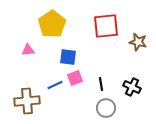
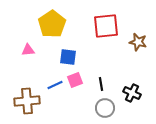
pink square: moved 2 px down
black cross: moved 6 px down
gray circle: moved 1 px left
